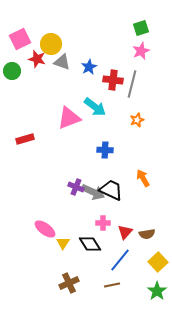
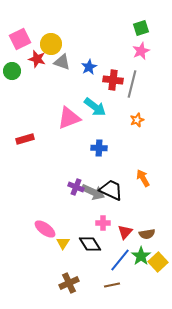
blue cross: moved 6 px left, 2 px up
green star: moved 16 px left, 35 px up
